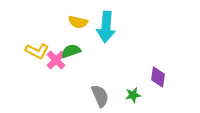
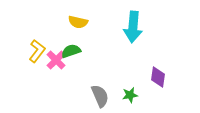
cyan arrow: moved 27 px right
yellow L-shape: rotated 80 degrees counterclockwise
green star: moved 3 px left
